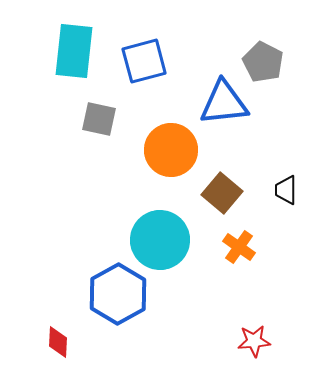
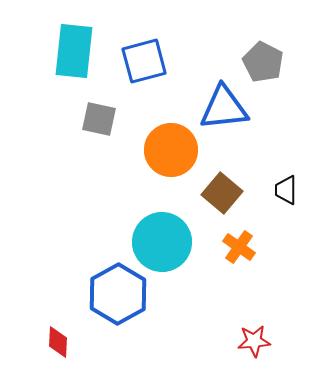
blue triangle: moved 5 px down
cyan circle: moved 2 px right, 2 px down
